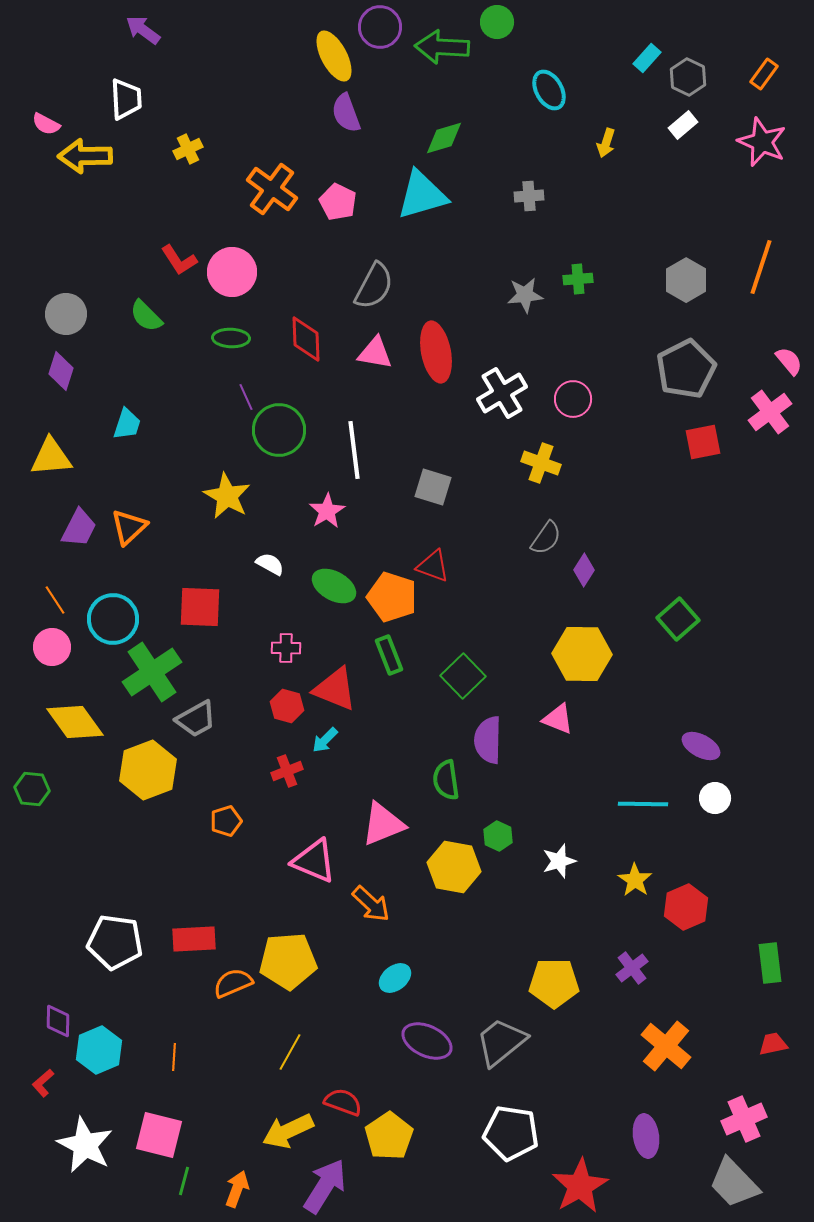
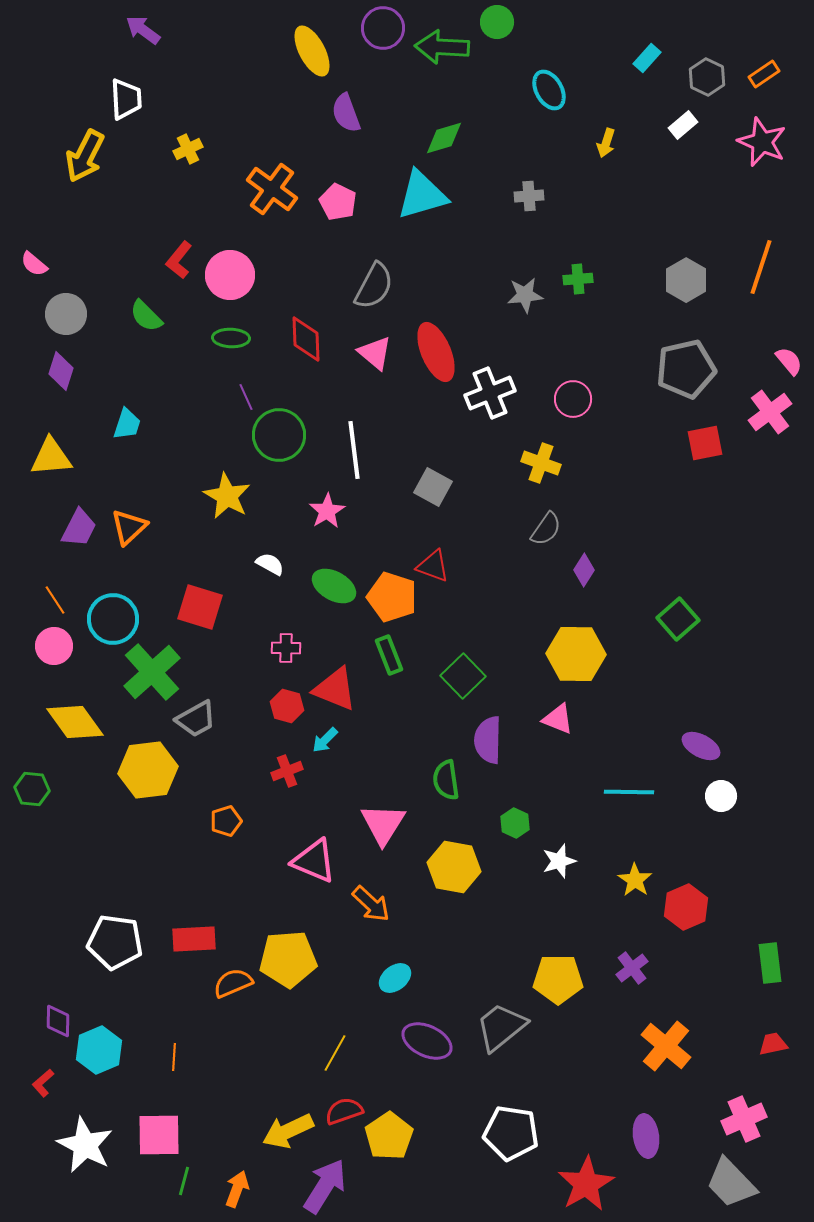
purple circle at (380, 27): moved 3 px right, 1 px down
yellow ellipse at (334, 56): moved 22 px left, 5 px up
orange rectangle at (764, 74): rotated 20 degrees clockwise
gray hexagon at (688, 77): moved 19 px right
pink semicircle at (46, 124): moved 12 px left, 140 px down; rotated 12 degrees clockwise
yellow arrow at (85, 156): rotated 62 degrees counterclockwise
red L-shape at (179, 260): rotated 72 degrees clockwise
pink circle at (232, 272): moved 2 px left, 3 px down
red ellipse at (436, 352): rotated 12 degrees counterclockwise
pink triangle at (375, 353): rotated 30 degrees clockwise
gray pentagon at (686, 369): rotated 14 degrees clockwise
white cross at (502, 393): moved 12 px left; rotated 9 degrees clockwise
green circle at (279, 430): moved 5 px down
red square at (703, 442): moved 2 px right, 1 px down
gray square at (433, 487): rotated 12 degrees clockwise
gray semicircle at (546, 538): moved 9 px up
red square at (200, 607): rotated 15 degrees clockwise
pink circle at (52, 647): moved 2 px right, 1 px up
yellow hexagon at (582, 654): moved 6 px left
green cross at (152, 672): rotated 8 degrees counterclockwise
yellow hexagon at (148, 770): rotated 14 degrees clockwise
white circle at (715, 798): moved 6 px right, 2 px up
cyan line at (643, 804): moved 14 px left, 12 px up
pink triangle at (383, 824): rotated 36 degrees counterclockwise
green hexagon at (498, 836): moved 17 px right, 13 px up
yellow pentagon at (288, 961): moved 2 px up
yellow pentagon at (554, 983): moved 4 px right, 4 px up
gray trapezoid at (501, 1042): moved 15 px up
yellow line at (290, 1052): moved 45 px right, 1 px down
red semicircle at (343, 1102): moved 1 px right, 9 px down; rotated 39 degrees counterclockwise
pink square at (159, 1135): rotated 15 degrees counterclockwise
gray trapezoid at (734, 1183): moved 3 px left
red star at (580, 1186): moved 6 px right, 2 px up
